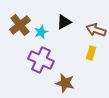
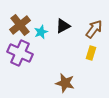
black triangle: moved 1 px left, 4 px down
brown arrow: moved 2 px left, 1 px up; rotated 108 degrees clockwise
purple cross: moved 21 px left, 7 px up
